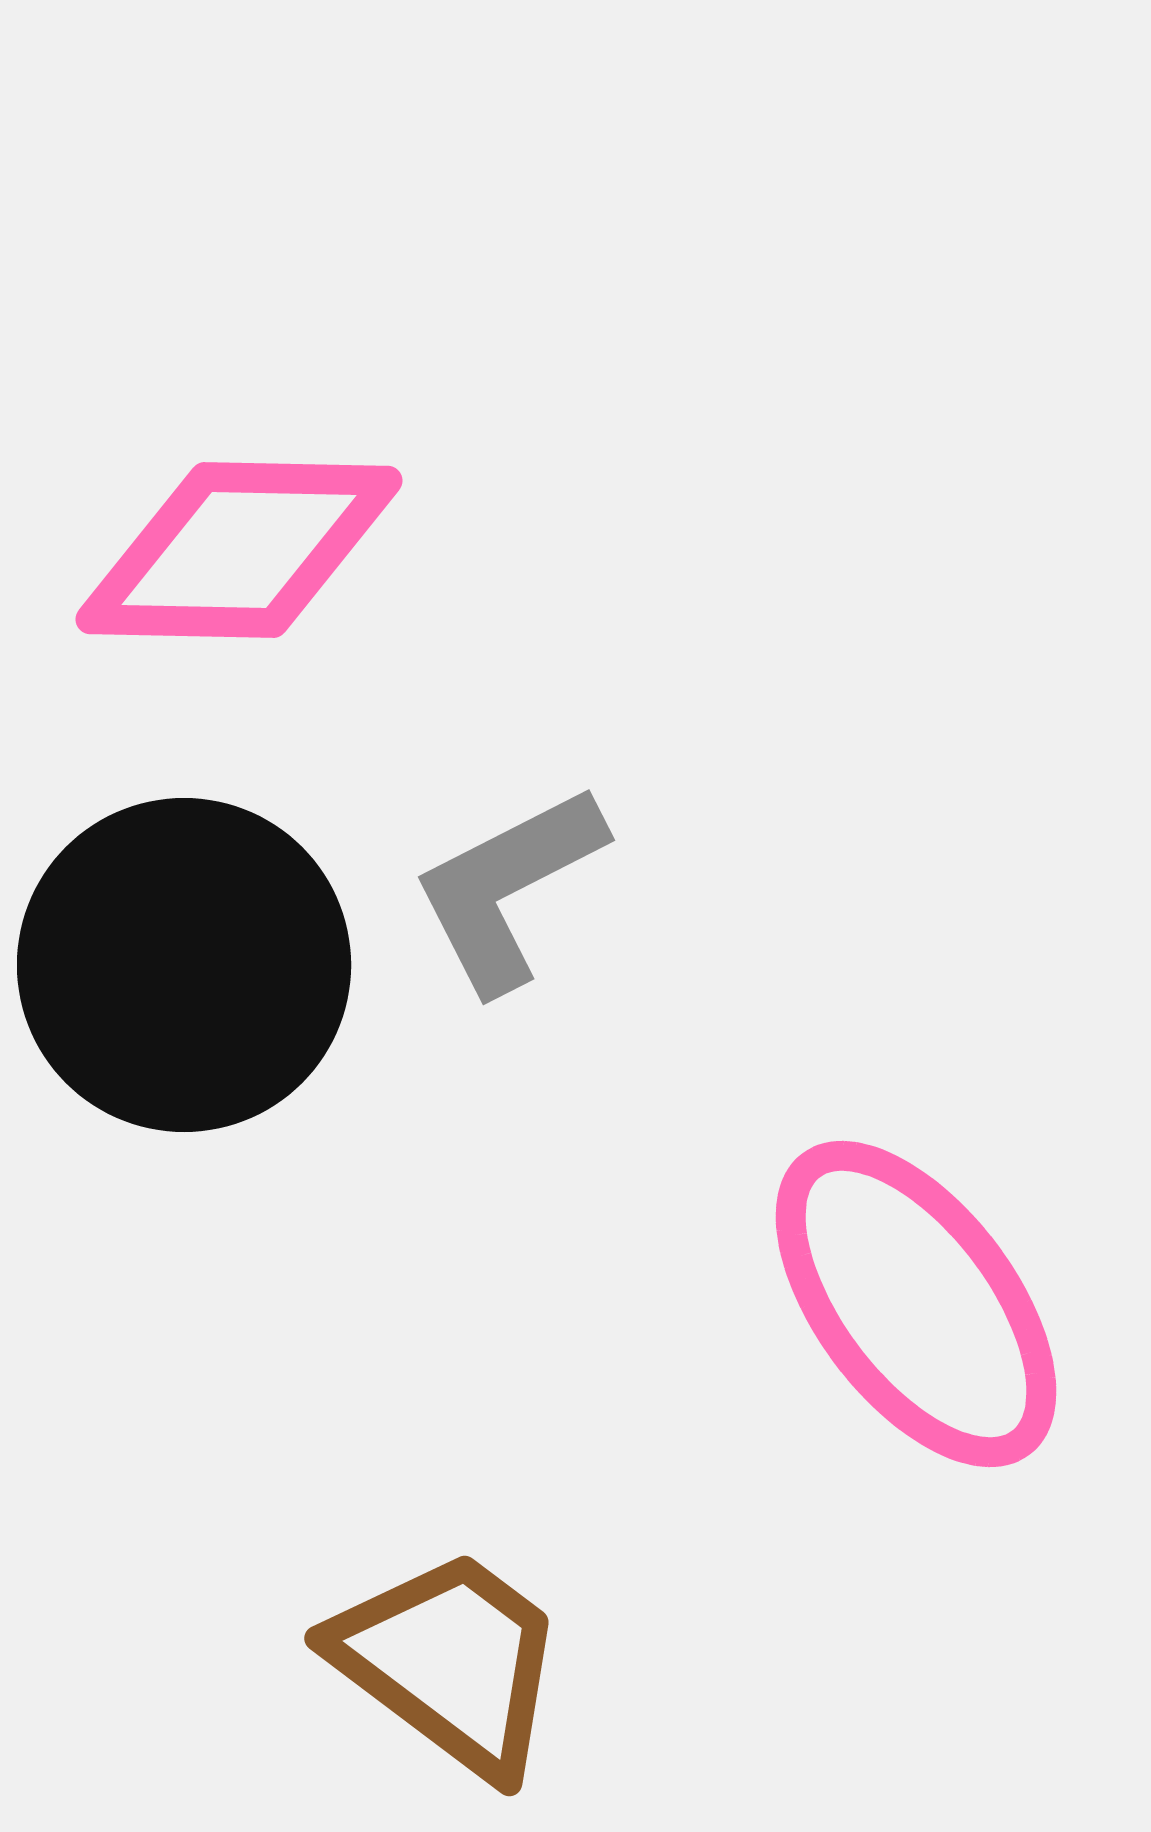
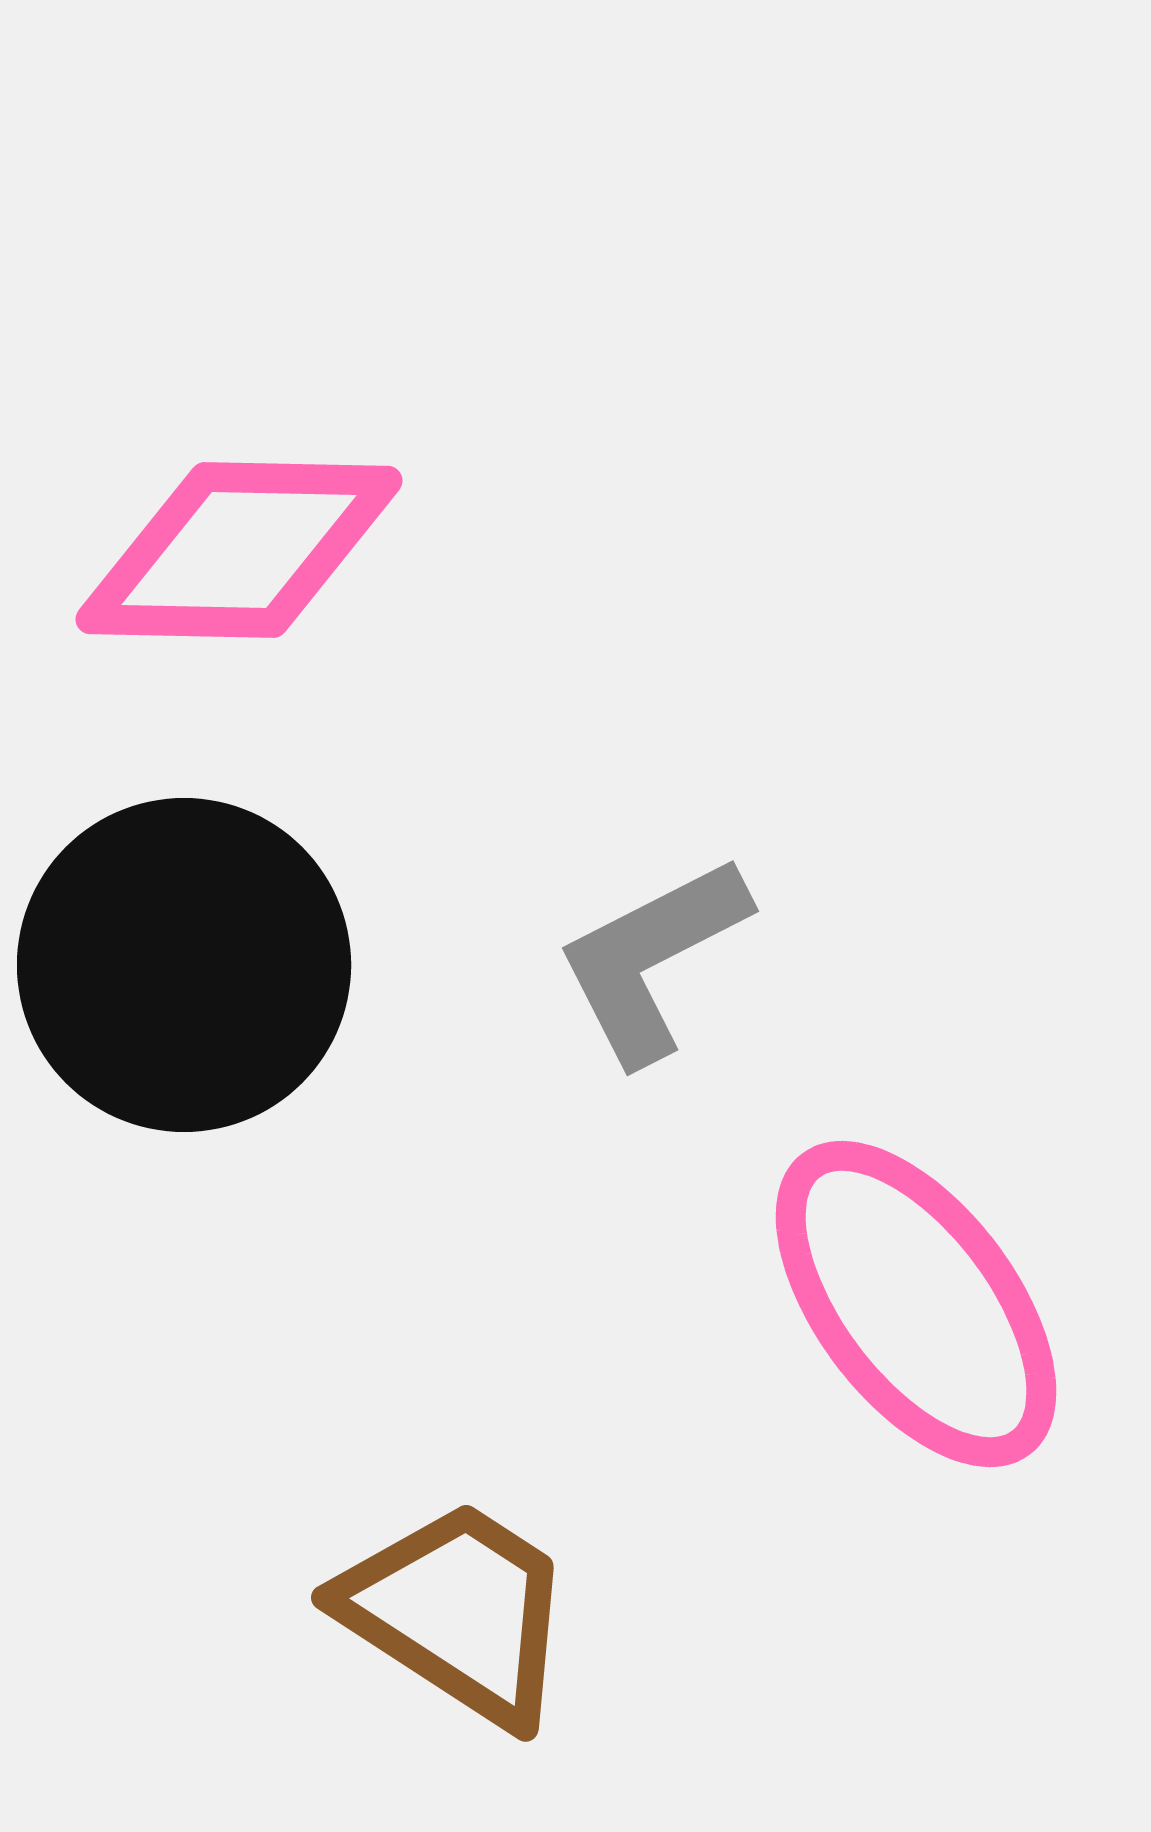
gray L-shape: moved 144 px right, 71 px down
brown trapezoid: moved 8 px right, 50 px up; rotated 4 degrees counterclockwise
